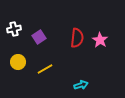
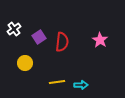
white cross: rotated 24 degrees counterclockwise
red semicircle: moved 15 px left, 4 px down
yellow circle: moved 7 px right, 1 px down
yellow line: moved 12 px right, 13 px down; rotated 21 degrees clockwise
cyan arrow: rotated 16 degrees clockwise
